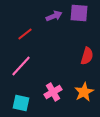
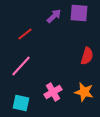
purple arrow: rotated 21 degrees counterclockwise
orange star: rotated 30 degrees counterclockwise
